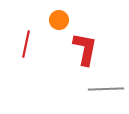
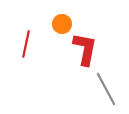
orange circle: moved 3 px right, 4 px down
gray line: rotated 64 degrees clockwise
